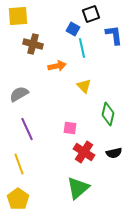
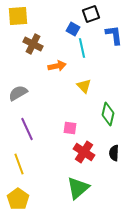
brown cross: rotated 12 degrees clockwise
gray semicircle: moved 1 px left, 1 px up
black semicircle: rotated 105 degrees clockwise
